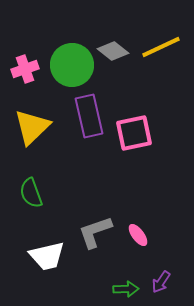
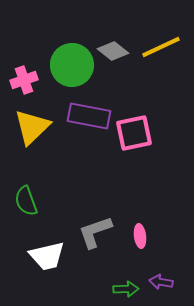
pink cross: moved 1 px left, 11 px down
purple rectangle: rotated 66 degrees counterclockwise
green semicircle: moved 5 px left, 8 px down
pink ellipse: moved 2 px right, 1 px down; rotated 30 degrees clockwise
purple arrow: rotated 65 degrees clockwise
